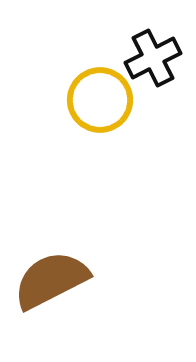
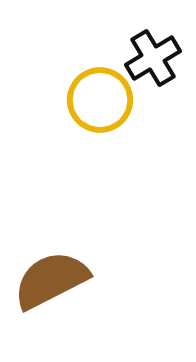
black cross: rotated 4 degrees counterclockwise
